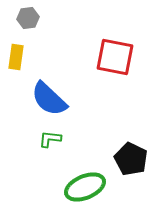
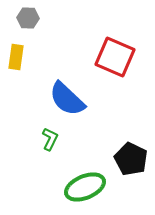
gray hexagon: rotated 10 degrees clockwise
red square: rotated 12 degrees clockwise
blue semicircle: moved 18 px right
green L-shape: rotated 110 degrees clockwise
